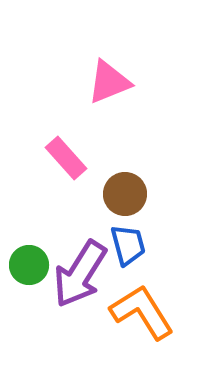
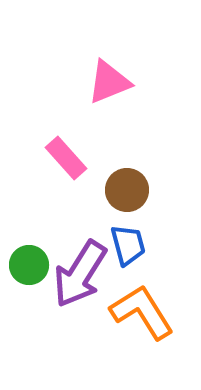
brown circle: moved 2 px right, 4 px up
